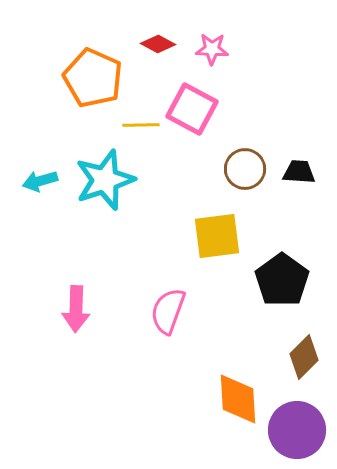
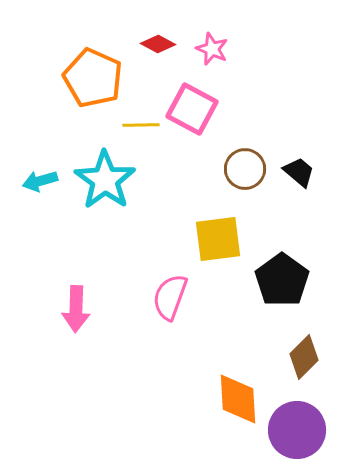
pink star: rotated 20 degrees clockwise
black trapezoid: rotated 36 degrees clockwise
cyan star: rotated 18 degrees counterclockwise
yellow square: moved 1 px right, 3 px down
pink semicircle: moved 2 px right, 14 px up
